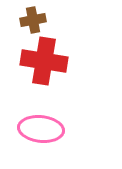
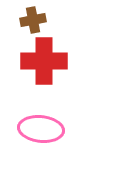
red cross: rotated 9 degrees counterclockwise
